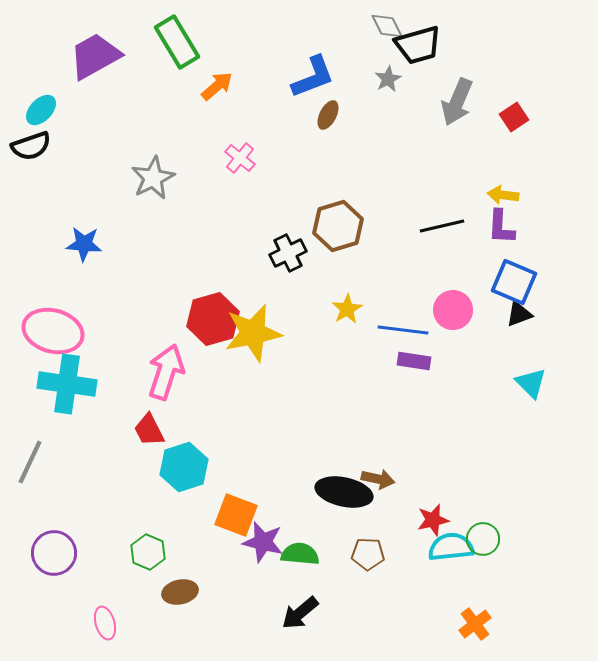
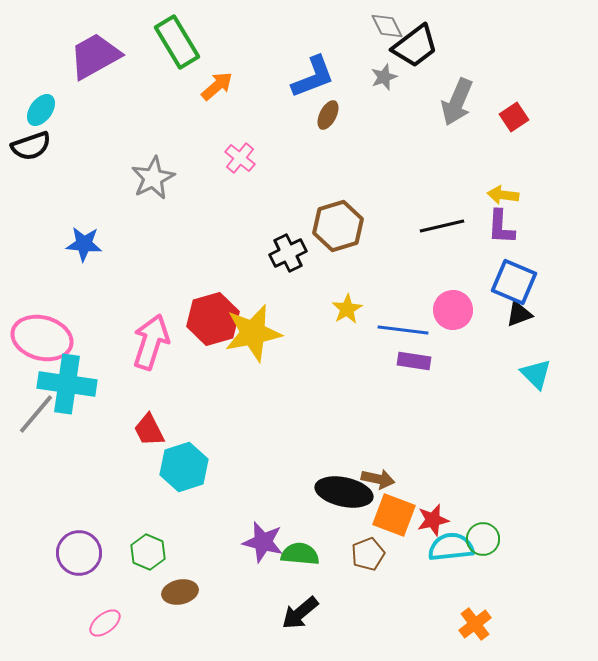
black trapezoid at (418, 45): moved 3 px left, 1 px down; rotated 21 degrees counterclockwise
gray star at (388, 79): moved 4 px left, 2 px up; rotated 8 degrees clockwise
cyan ellipse at (41, 110): rotated 8 degrees counterclockwise
pink ellipse at (53, 331): moved 11 px left, 7 px down
pink arrow at (166, 372): moved 15 px left, 30 px up
cyan triangle at (531, 383): moved 5 px right, 9 px up
gray line at (30, 462): moved 6 px right, 48 px up; rotated 15 degrees clockwise
orange square at (236, 515): moved 158 px right
purple circle at (54, 553): moved 25 px right
brown pentagon at (368, 554): rotated 24 degrees counterclockwise
pink ellipse at (105, 623): rotated 68 degrees clockwise
